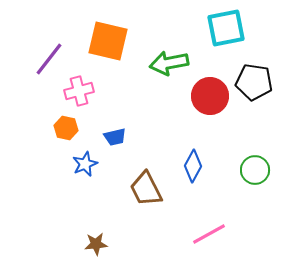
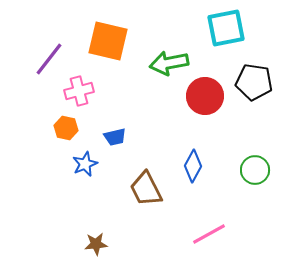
red circle: moved 5 px left
